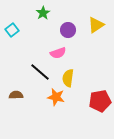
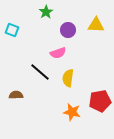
green star: moved 3 px right, 1 px up
yellow triangle: rotated 36 degrees clockwise
cyan square: rotated 32 degrees counterclockwise
orange star: moved 16 px right, 15 px down
